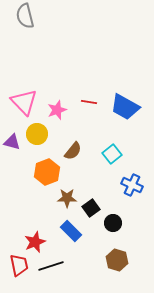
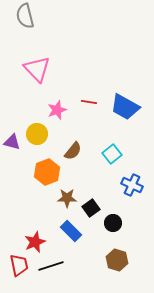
pink triangle: moved 13 px right, 33 px up
